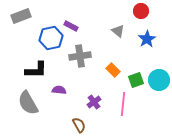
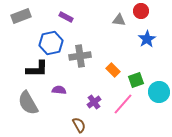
purple rectangle: moved 5 px left, 9 px up
gray triangle: moved 1 px right, 11 px up; rotated 32 degrees counterclockwise
blue hexagon: moved 5 px down
black L-shape: moved 1 px right, 1 px up
cyan circle: moved 12 px down
pink line: rotated 35 degrees clockwise
